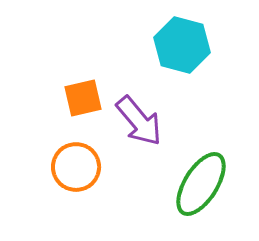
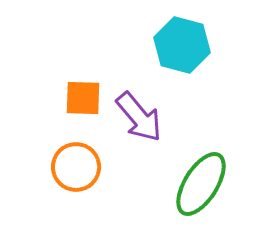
orange square: rotated 15 degrees clockwise
purple arrow: moved 4 px up
